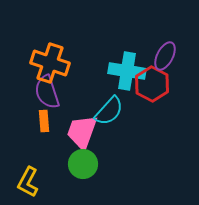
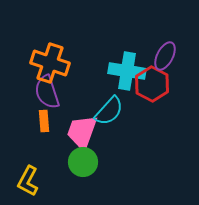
green circle: moved 2 px up
yellow L-shape: moved 1 px up
